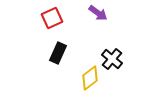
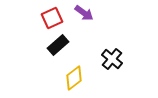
purple arrow: moved 14 px left
black rectangle: moved 8 px up; rotated 25 degrees clockwise
yellow diamond: moved 16 px left
